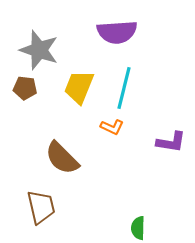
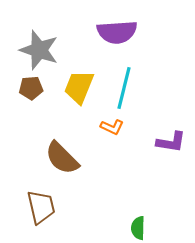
brown pentagon: moved 6 px right; rotated 10 degrees counterclockwise
